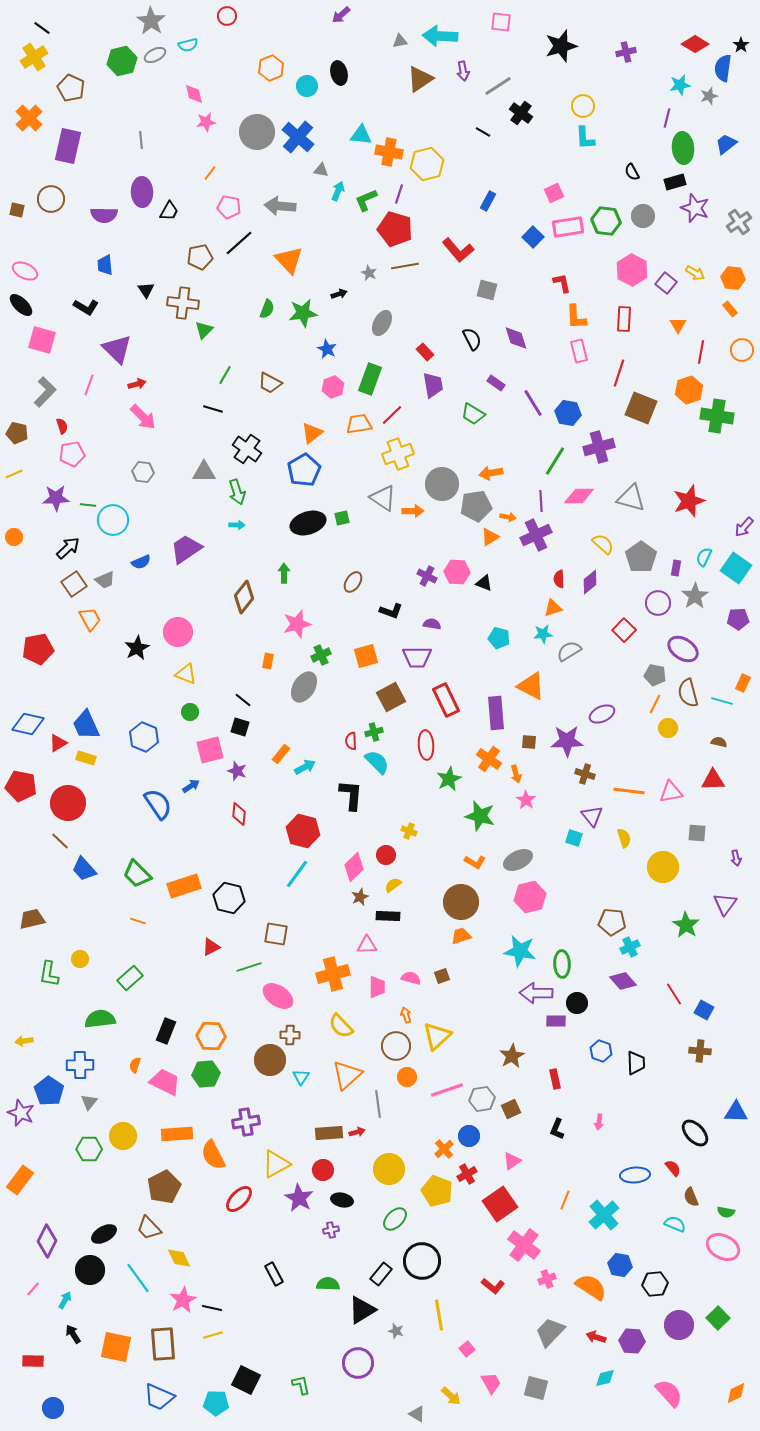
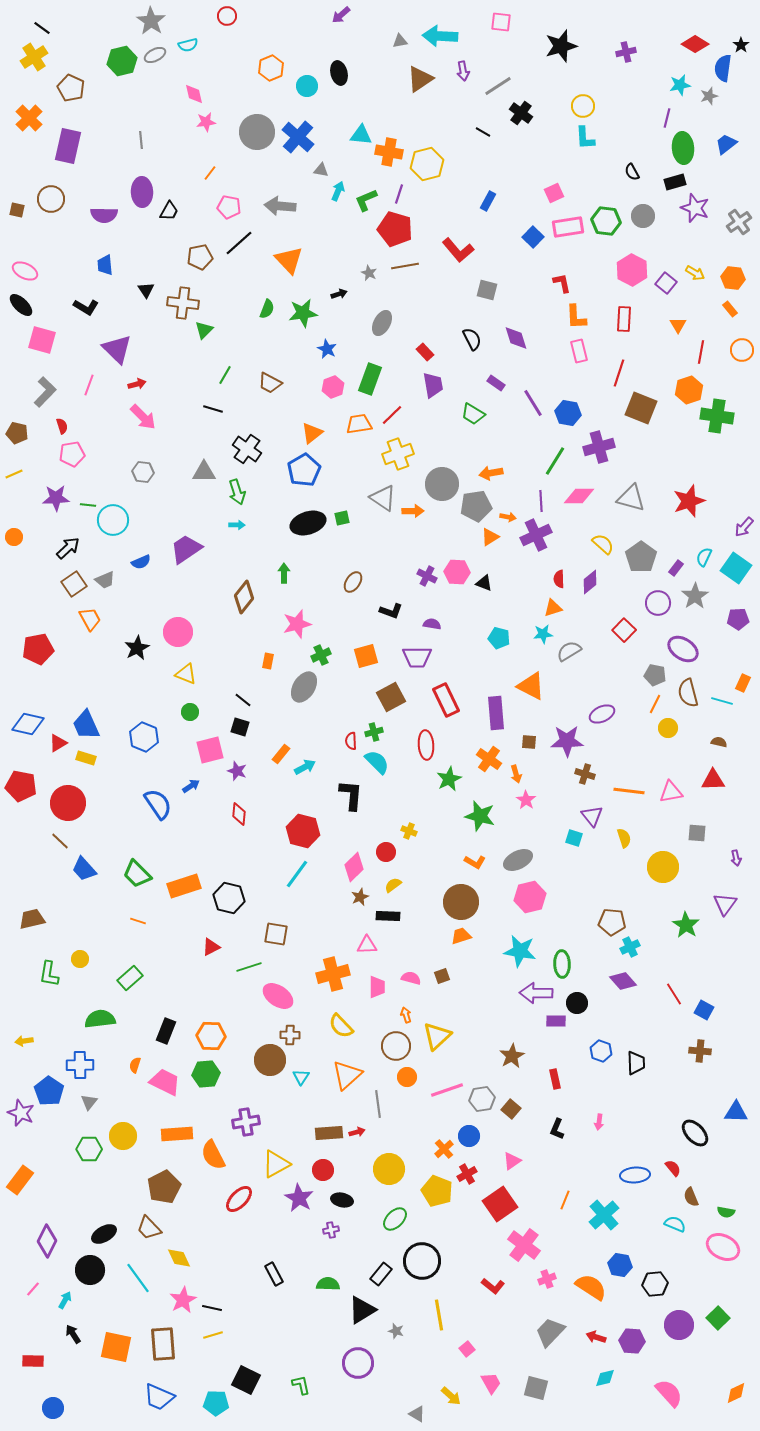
purple rectangle at (676, 568): rotated 28 degrees clockwise
red circle at (386, 855): moved 3 px up
brown square at (511, 1109): rotated 24 degrees counterclockwise
